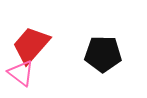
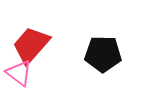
pink triangle: moved 2 px left
